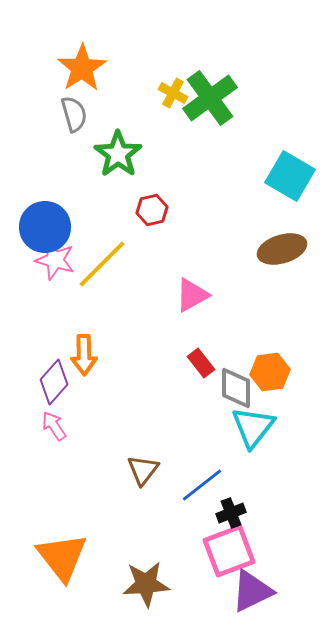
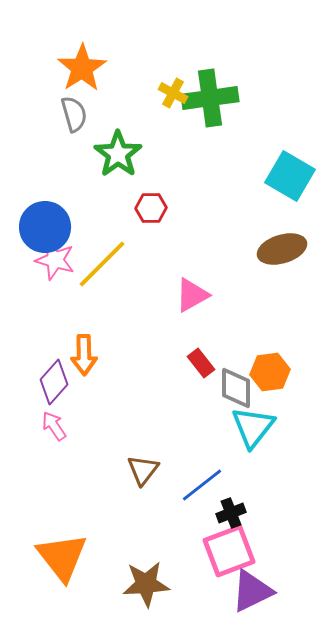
green cross: rotated 28 degrees clockwise
red hexagon: moved 1 px left, 2 px up; rotated 12 degrees clockwise
